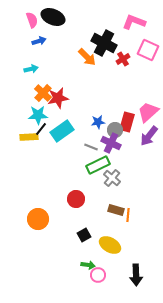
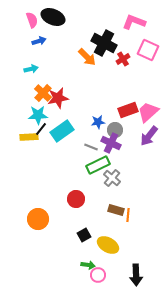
red rectangle: moved 1 px right, 12 px up; rotated 54 degrees clockwise
yellow ellipse: moved 2 px left
